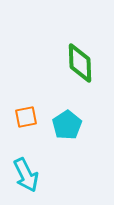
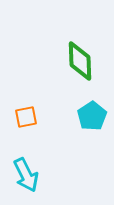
green diamond: moved 2 px up
cyan pentagon: moved 25 px right, 9 px up
